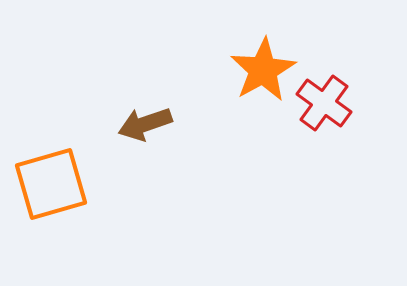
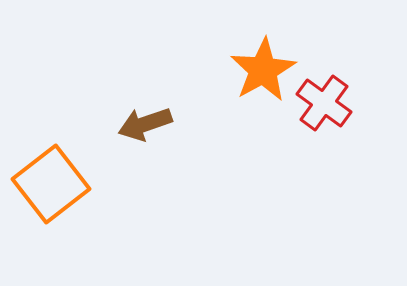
orange square: rotated 22 degrees counterclockwise
